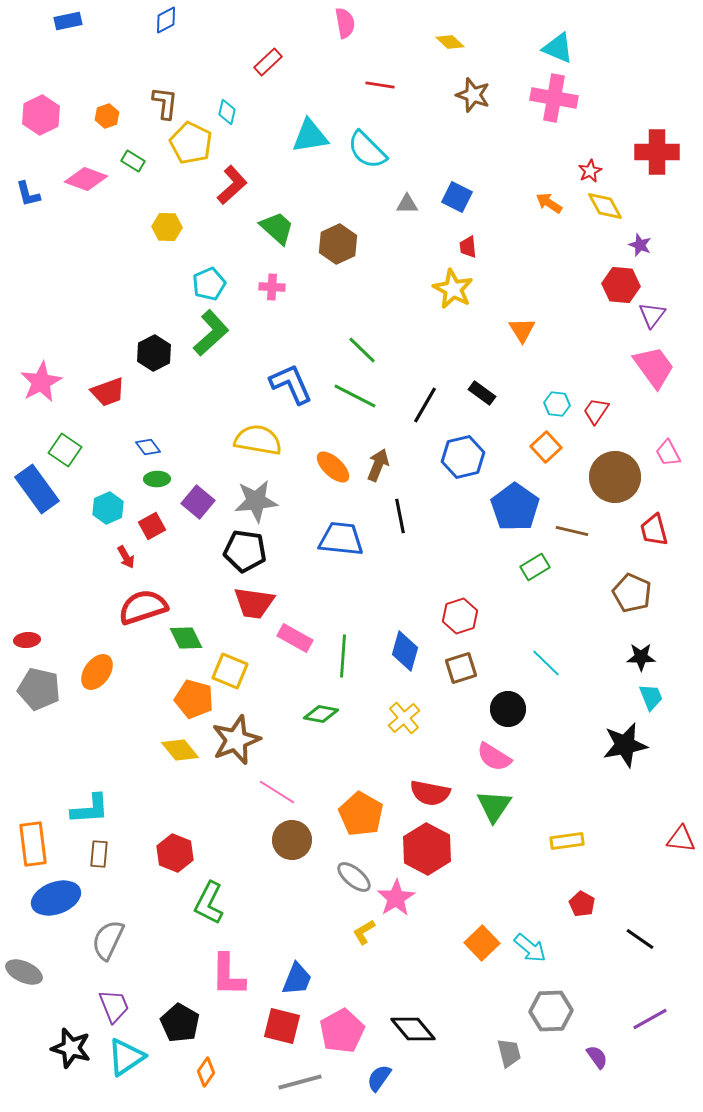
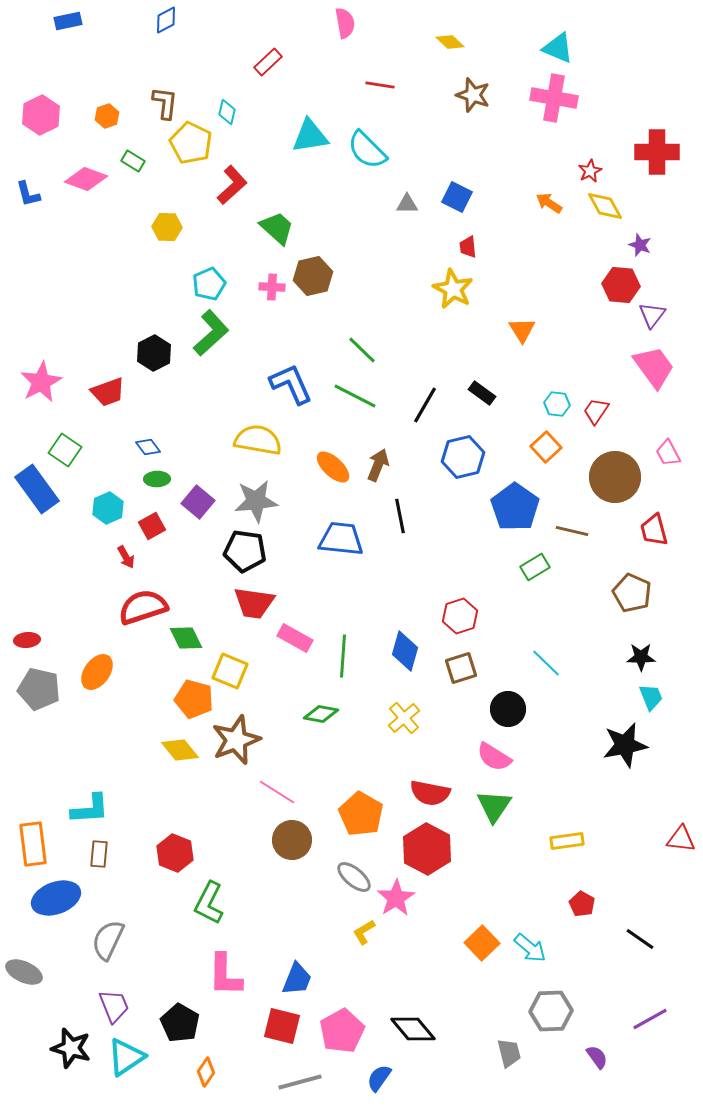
brown hexagon at (338, 244): moved 25 px left, 32 px down; rotated 12 degrees clockwise
pink L-shape at (228, 975): moved 3 px left
